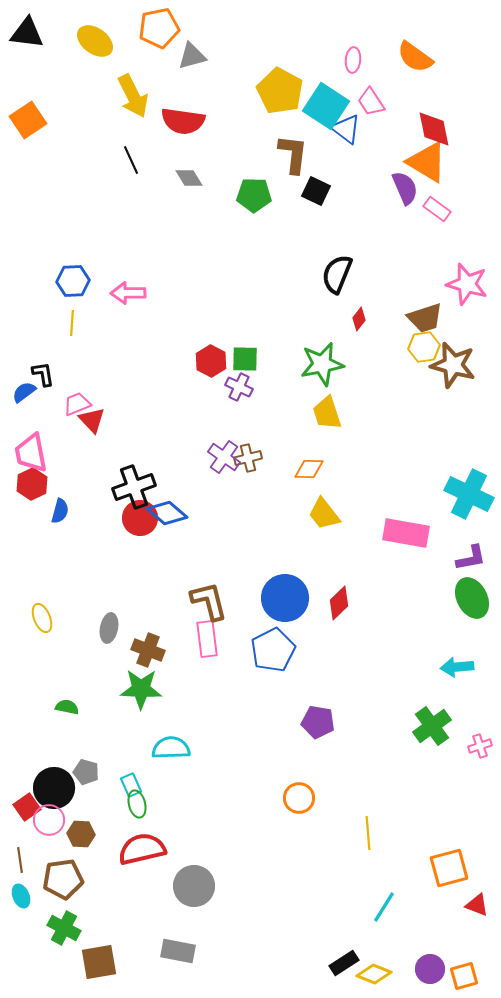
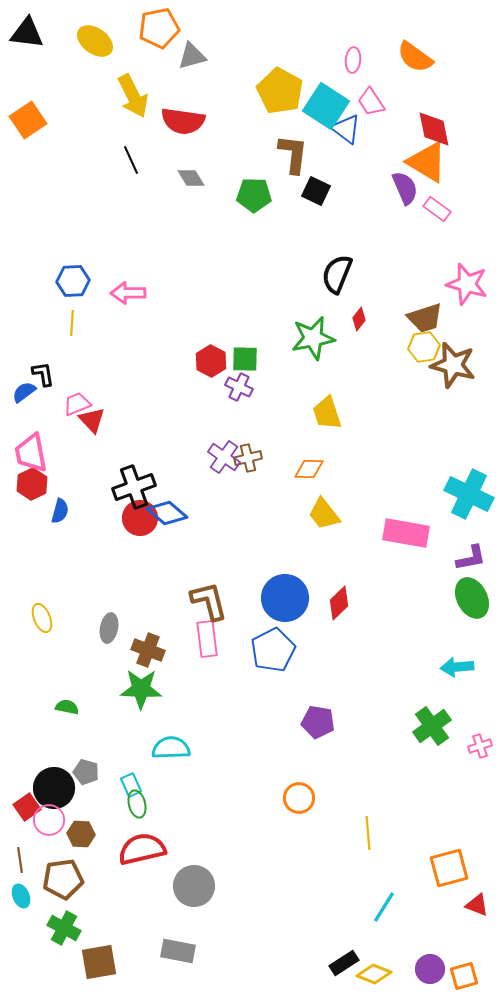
gray diamond at (189, 178): moved 2 px right
green star at (322, 364): moved 9 px left, 26 px up
